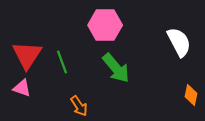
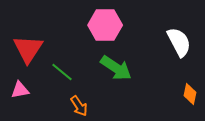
red triangle: moved 1 px right, 6 px up
green line: moved 10 px down; rotated 30 degrees counterclockwise
green arrow: rotated 16 degrees counterclockwise
pink triangle: moved 2 px left, 2 px down; rotated 30 degrees counterclockwise
orange diamond: moved 1 px left, 1 px up
